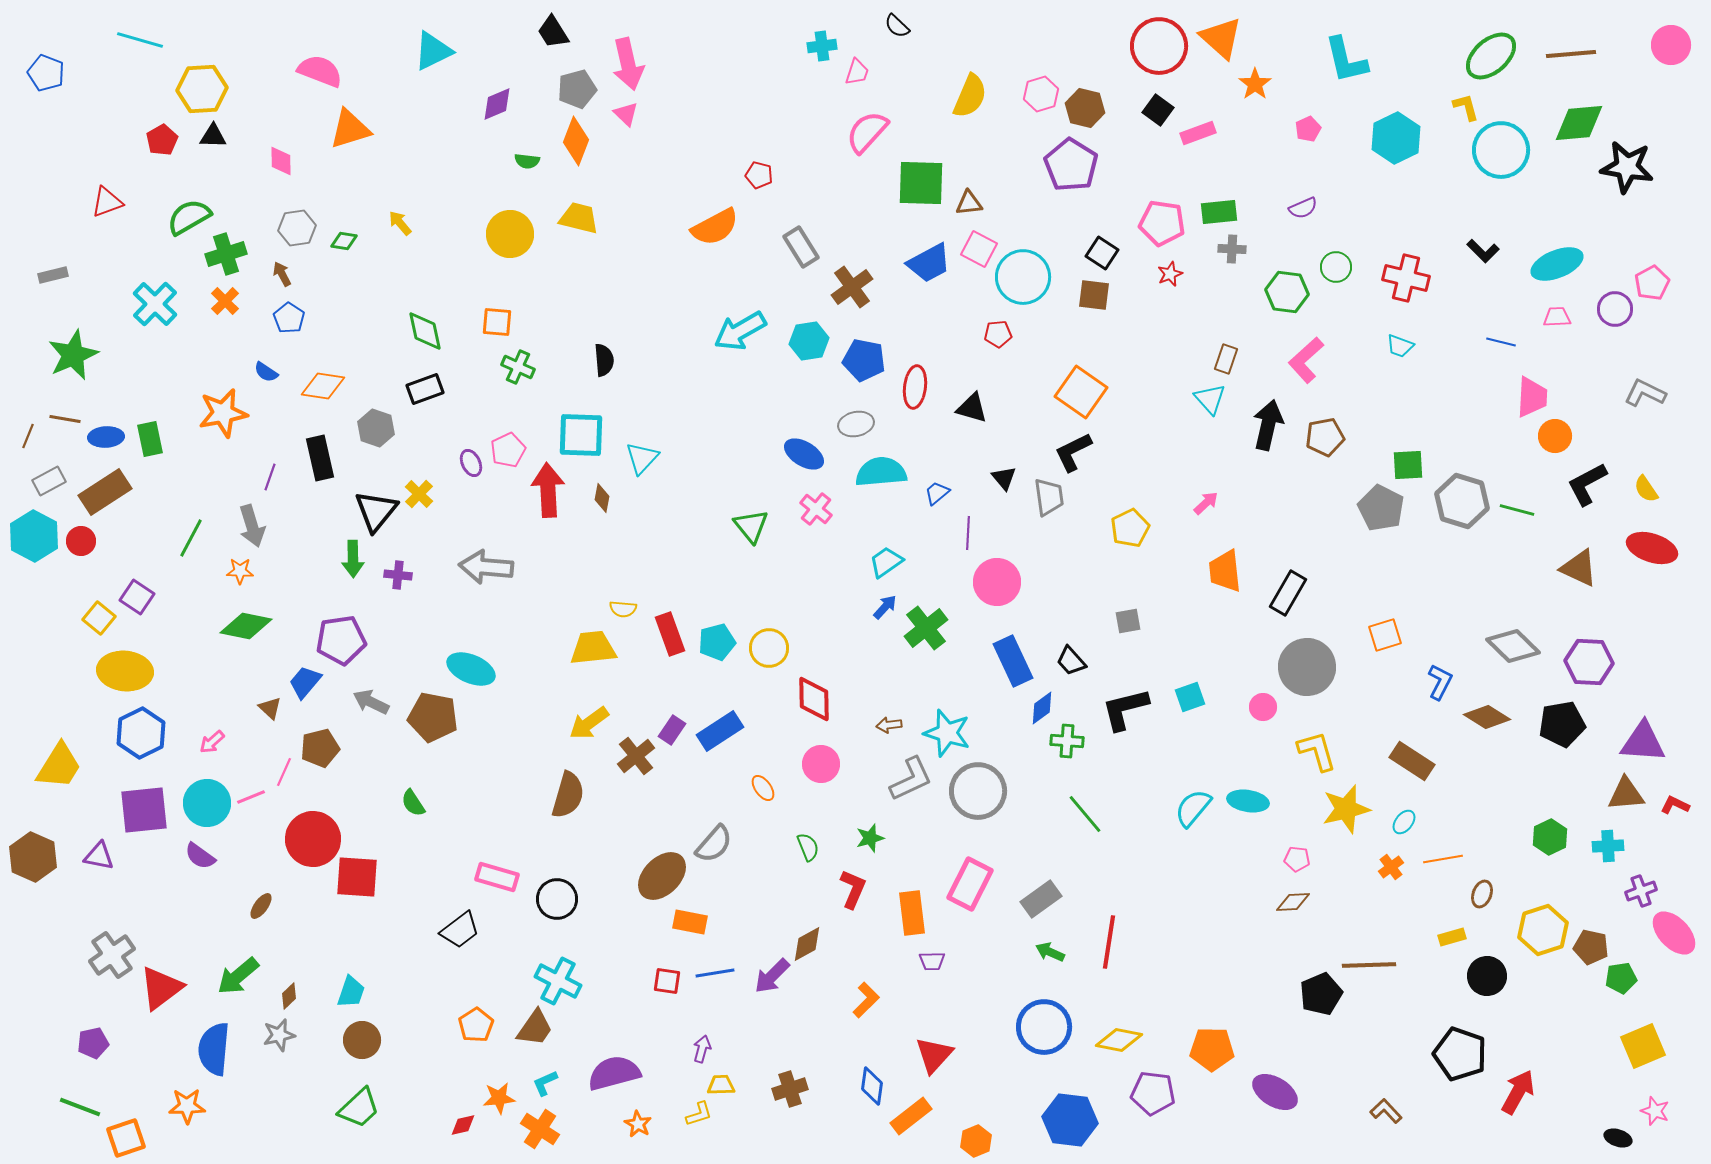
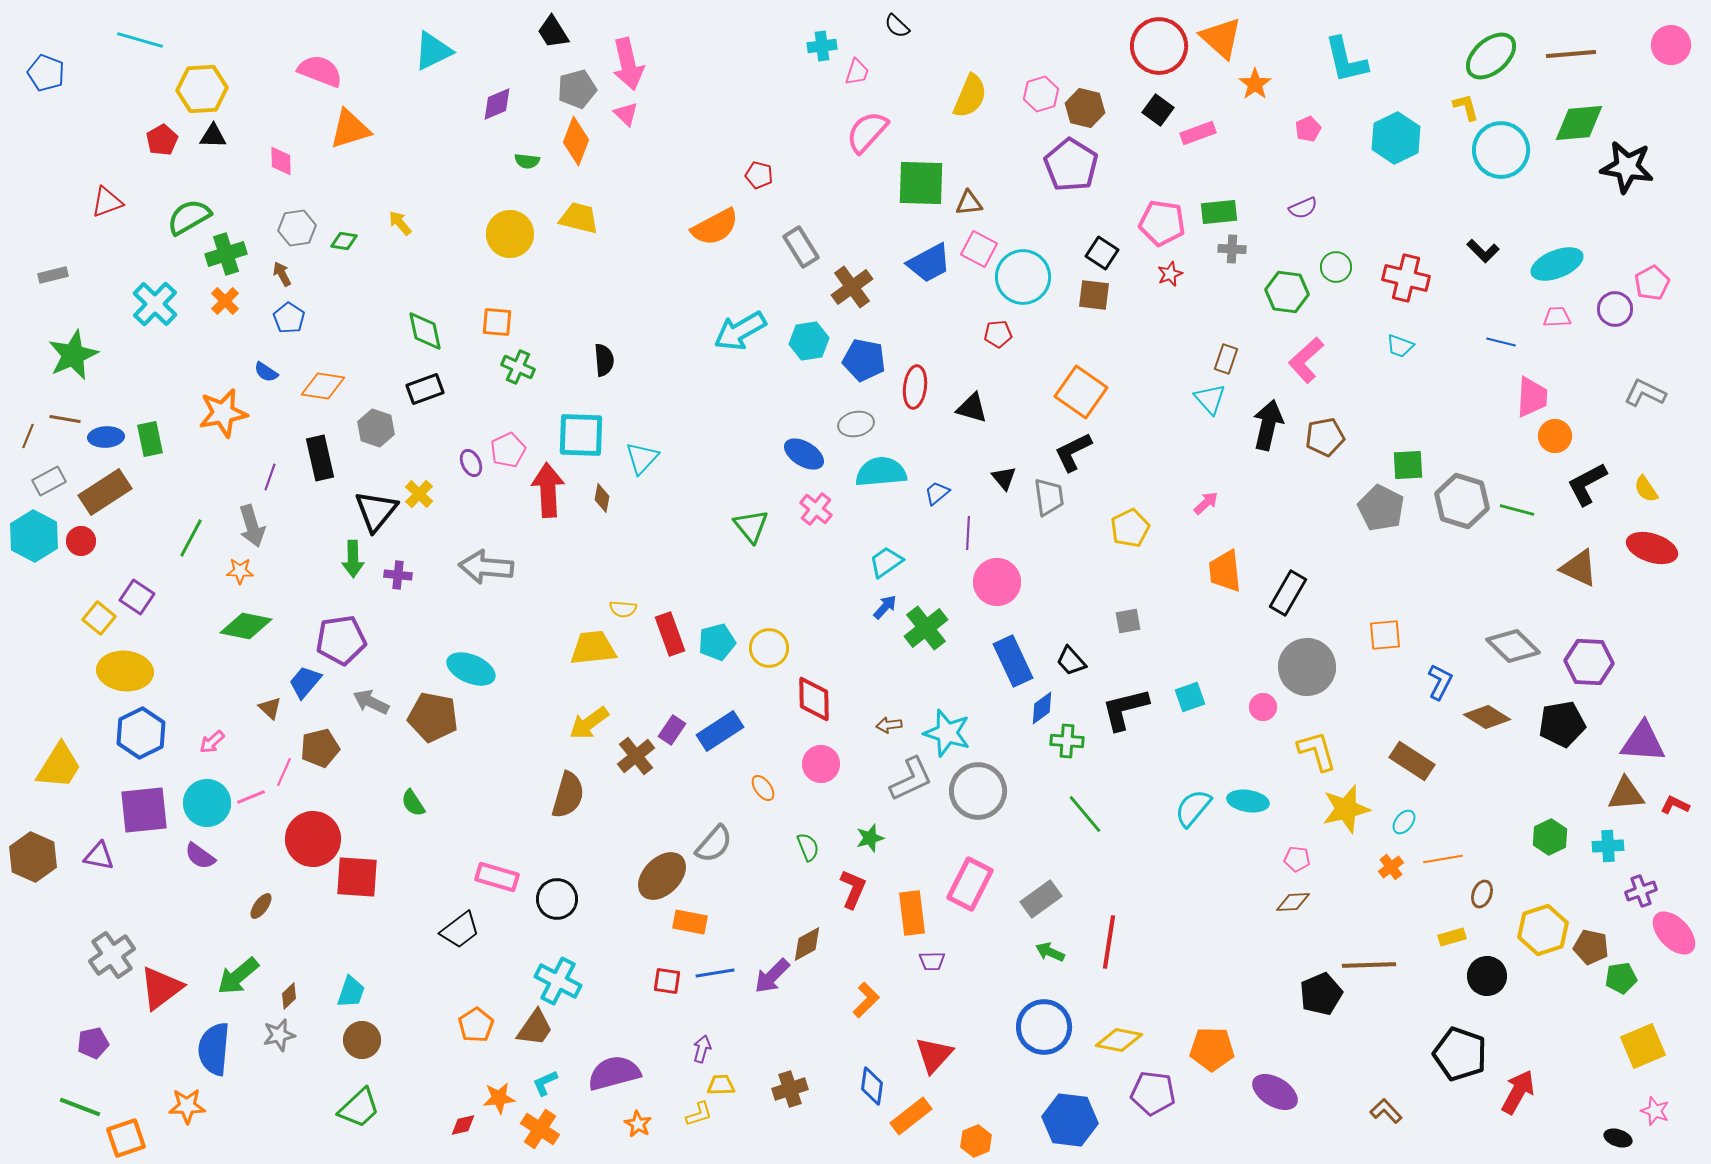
orange square at (1385, 635): rotated 12 degrees clockwise
